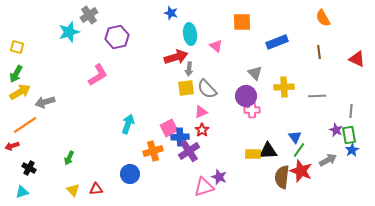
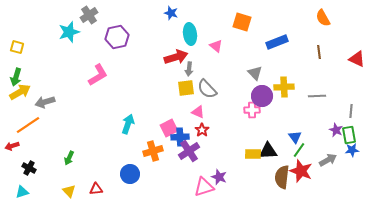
orange square at (242, 22): rotated 18 degrees clockwise
green arrow at (16, 74): moved 3 px down; rotated 12 degrees counterclockwise
purple circle at (246, 96): moved 16 px right
pink triangle at (201, 112): moved 3 px left; rotated 48 degrees clockwise
orange line at (25, 125): moved 3 px right
blue star at (352, 150): rotated 24 degrees clockwise
yellow triangle at (73, 190): moved 4 px left, 1 px down
